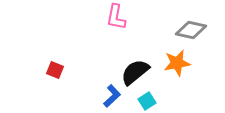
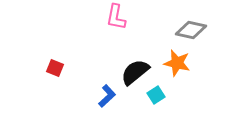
orange star: rotated 24 degrees clockwise
red square: moved 2 px up
blue L-shape: moved 5 px left
cyan square: moved 9 px right, 6 px up
